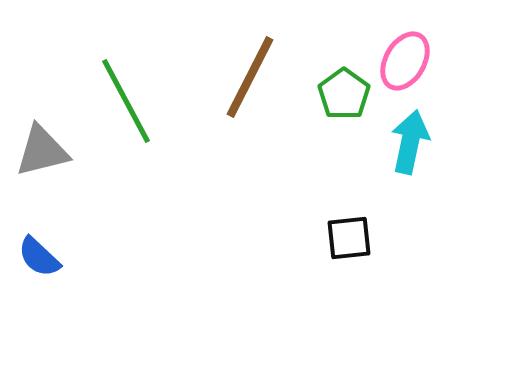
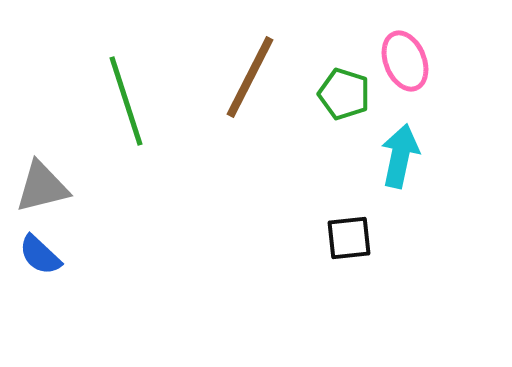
pink ellipse: rotated 52 degrees counterclockwise
green pentagon: rotated 18 degrees counterclockwise
green line: rotated 10 degrees clockwise
cyan arrow: moved 10 px left, 14 px down
gray triangle: moved 36 px down
blue semicircle: moved 1 px right, 2 px up
